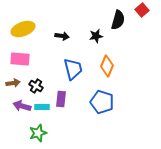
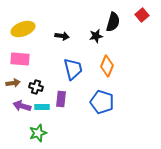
red square: moved 5 px down
black semicircle: moved 5 px left, 2 px down
black cross: moved 1 px down; rotated 16 degrees counterclockwise
